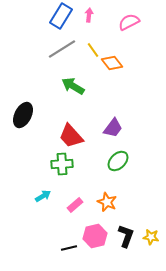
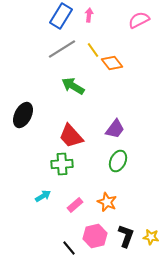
pink semicircle: moved 10 px right, 2 px up
purple trapezoid: moved 2 px right, 1 px down
green ellipse: rotated 20 degrees counterclockwise
black line: rotated 63 degrees clockwise
